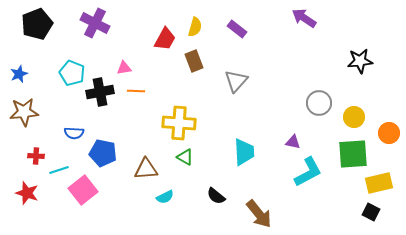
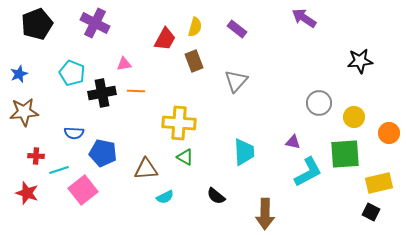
pink triangle: moved 4 px up
black cross: moved 2 px right, 1 px down
green square: moved 8 px left
brown arrow: moved 6 px right; rotated 40 degrees clockwise
